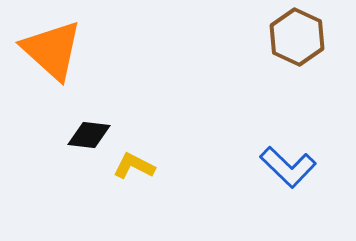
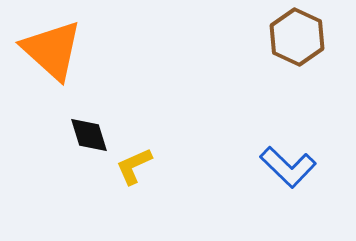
black diamond: rotated 66 degrees clockwise
yellow L-shape: rotated 51 degrees counterclockwise
